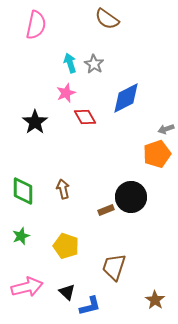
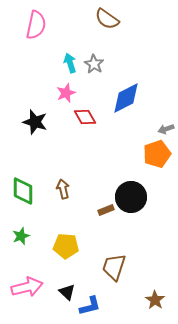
black star: rotated 20 degrees counterclockwise
yellow pentagon: rotated 15 degrees counterclockwise
